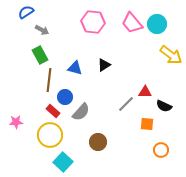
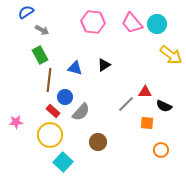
orange square: moved 1 px up
